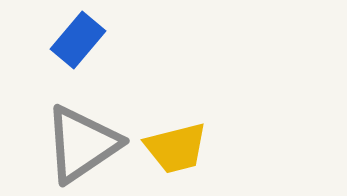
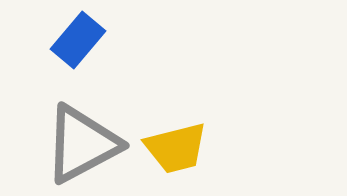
gray triangle: rotated 6 degrees clockwise
